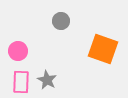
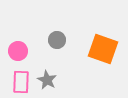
gray circle: moved 4 px left, 19 px down
